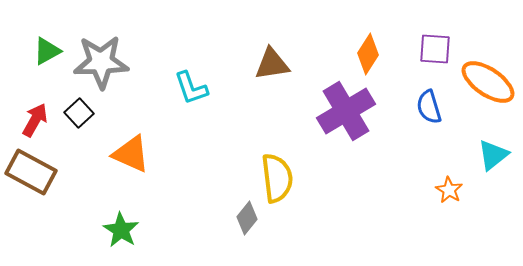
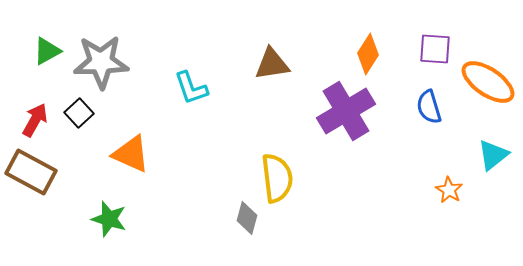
gray diamond: rotated 24 degrees counterclockwise
green star: moved 12 px left, 11 px up; rotated 15 degrees counterclockwise
